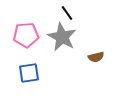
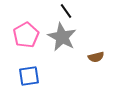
black line: moved 1 px left, 2 px up
pink pentagon: rotated 25 degrees counterclockwise
blue square: moved 3 px down
